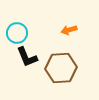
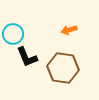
cyan circle: moved 4 px left, 1 px down
brown hexagon: moved 2 px right; rotated 12 degrees clockwise
